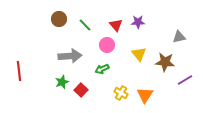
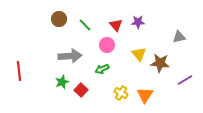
brown star: moved 5 px left, 1 px down
